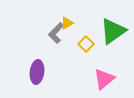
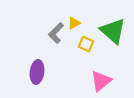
yellow triangle: moved 7 px right
green triangle: rotated 44 degrees counterclockwise
yellow square: rotated 21 degrees counterclockwise
pink triangle: moved 3 px left, 2 px down
